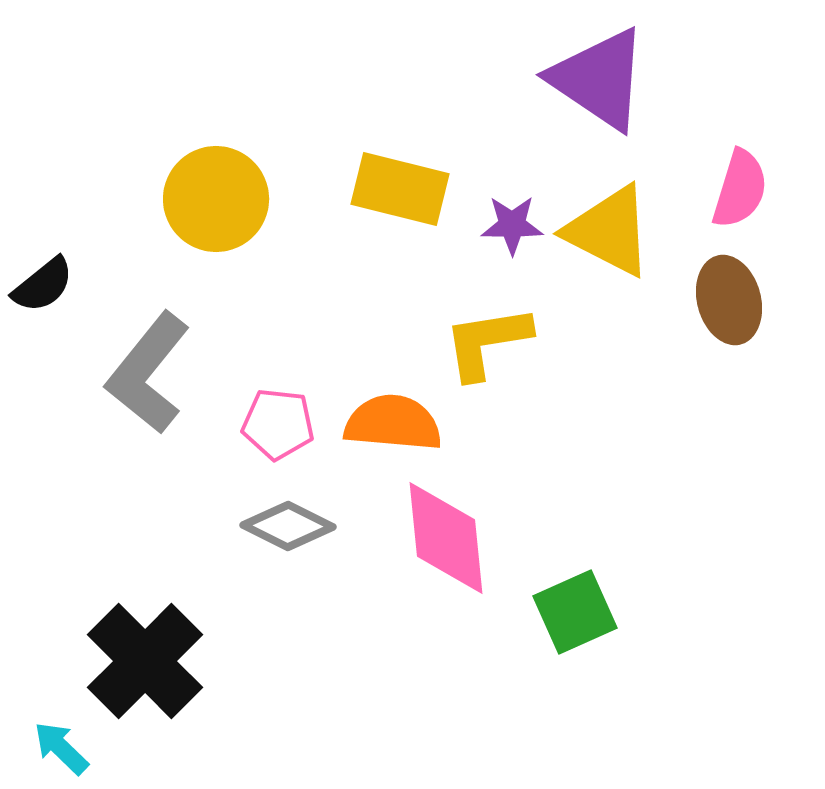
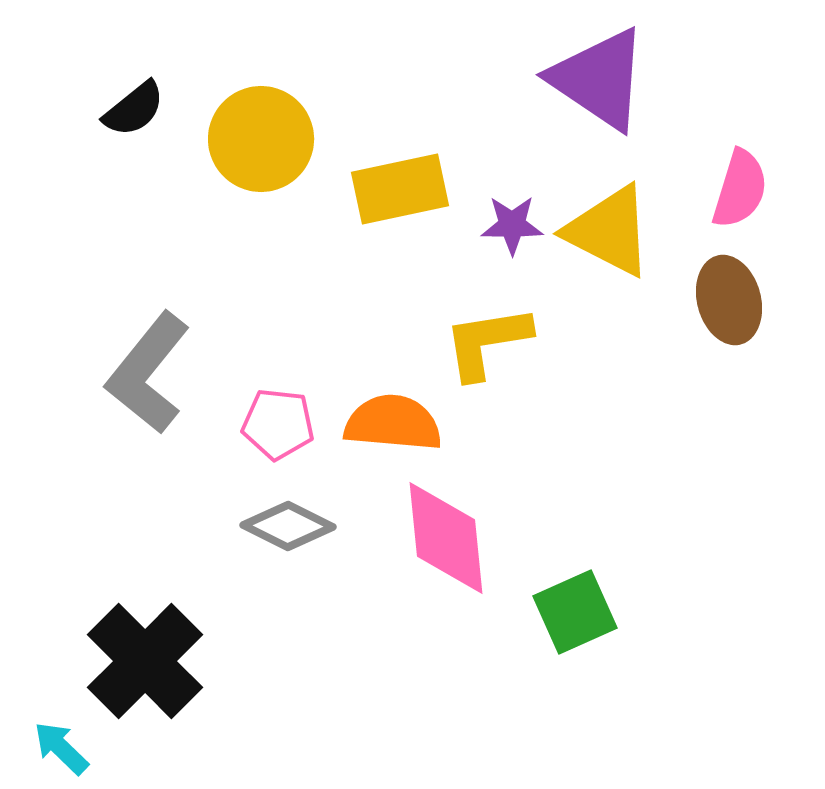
yellow rectangle: rotated 26 degrees counterclockwise
yellow circle: moved 45 px right, 60 px up
black semicircle: moved 91 px right, 176 px up
